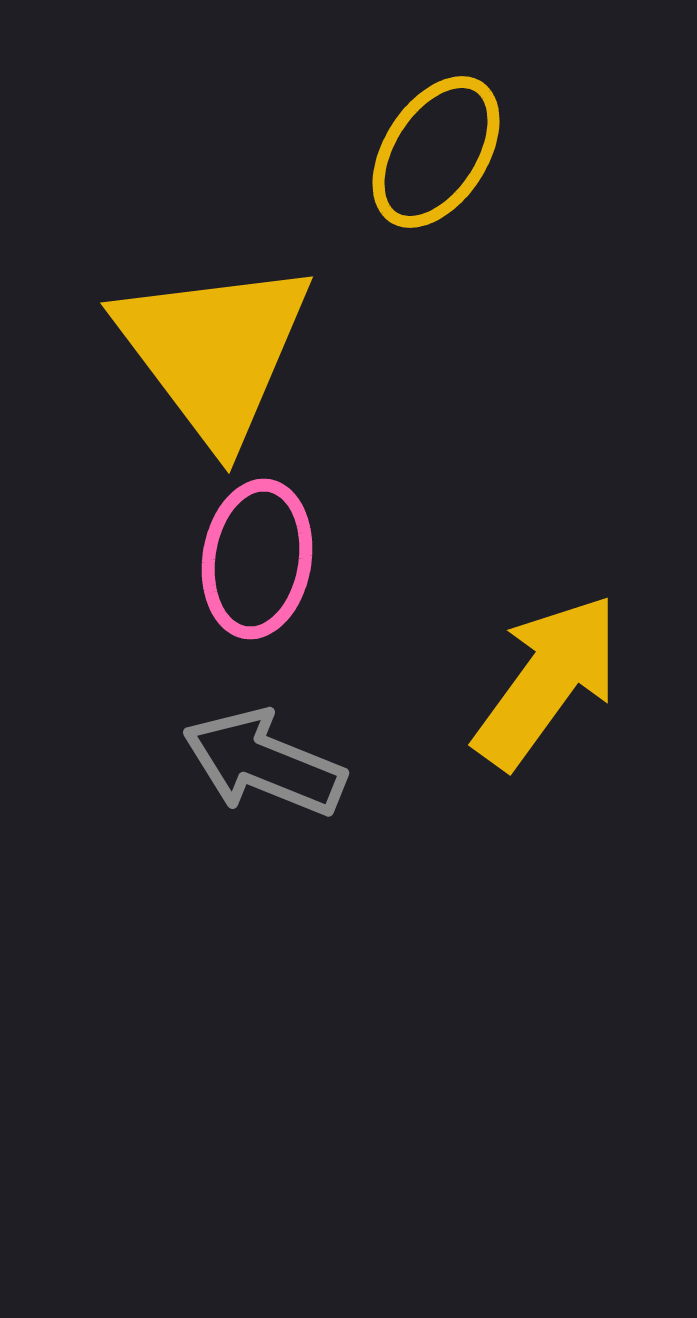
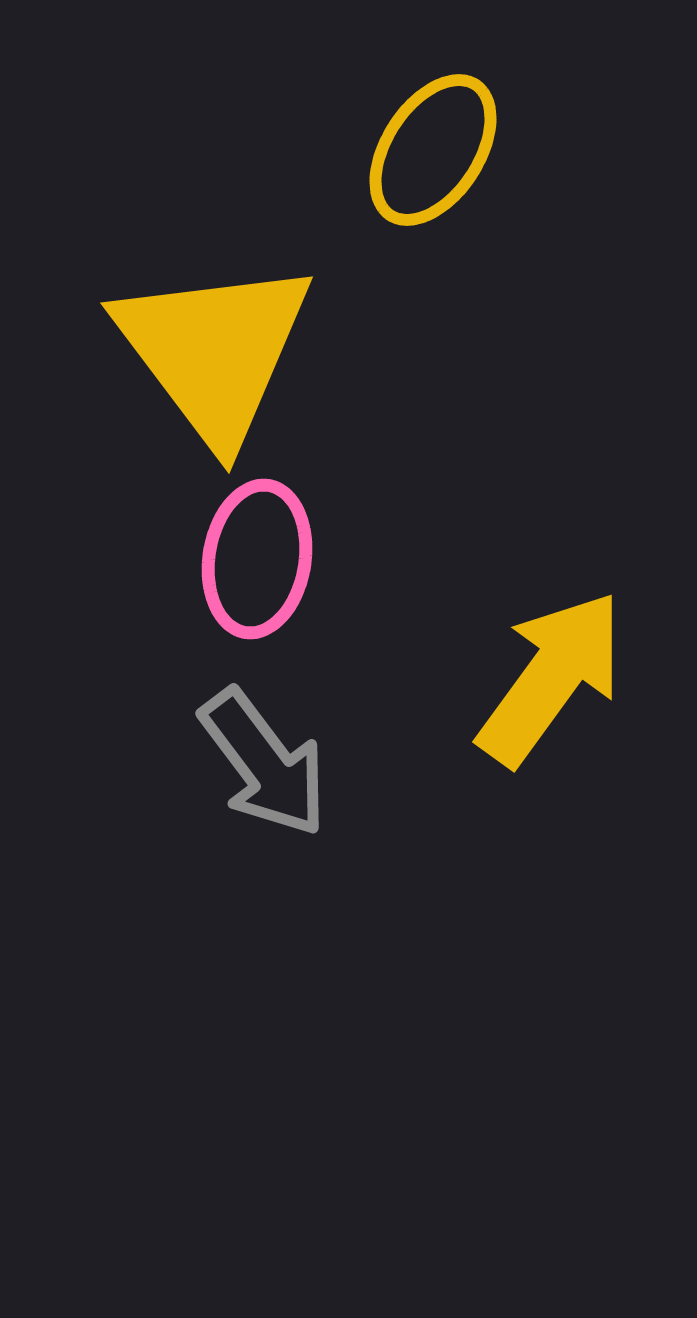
yellow ellipse: moved 3 px left, 2 px up
yellow arrow: moved 4 px right, 3 px up
gray arrow: rotated 149 degrees counterclockwise
